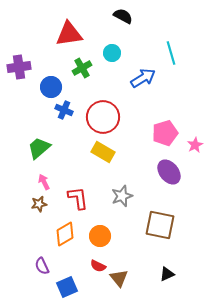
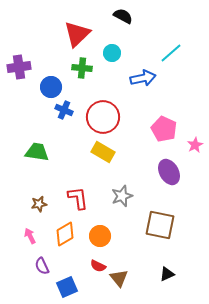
red triangle: moved 8 px right; rotated 36 degrees counterclockwise
cyan line: rotated 65 degrees clockwise
green cross: rotated 36 degrees clockwise
blue arrow: rotated 20 degrees clockwise
pink pentagon: moved 1 px left, 4 px up; rotated 30 degrees counterclockwise
green trapezoid: moved 2 px left, 4 px down; rotated 50 degrees clockwise
purple ellipse: rotated 10 degrees clockwise
pink arrow: moved 14 px left, 54 px down
